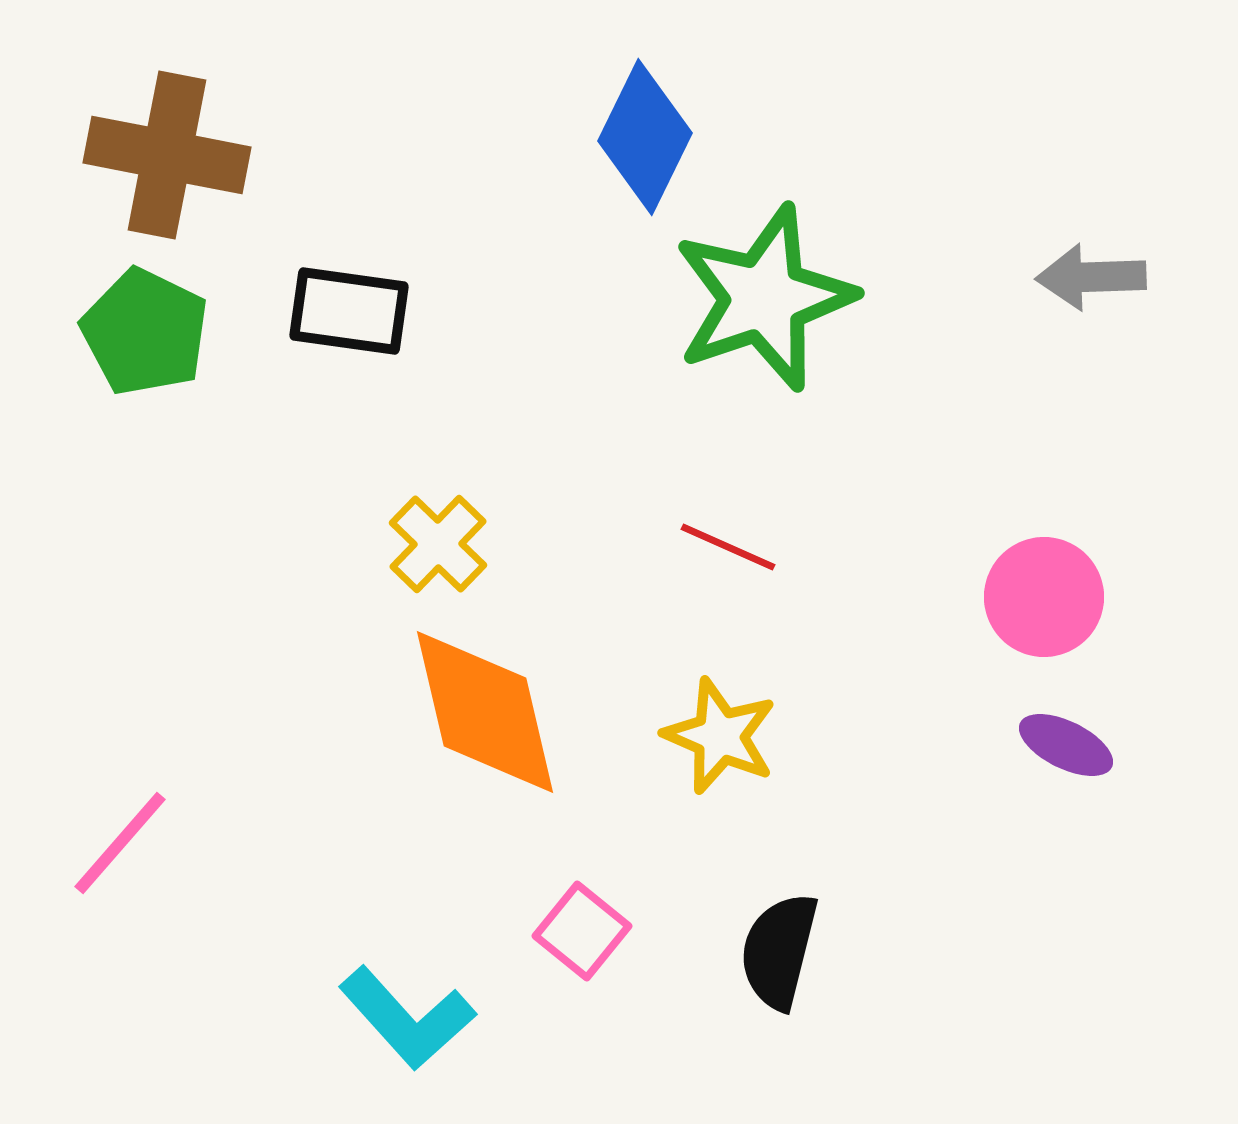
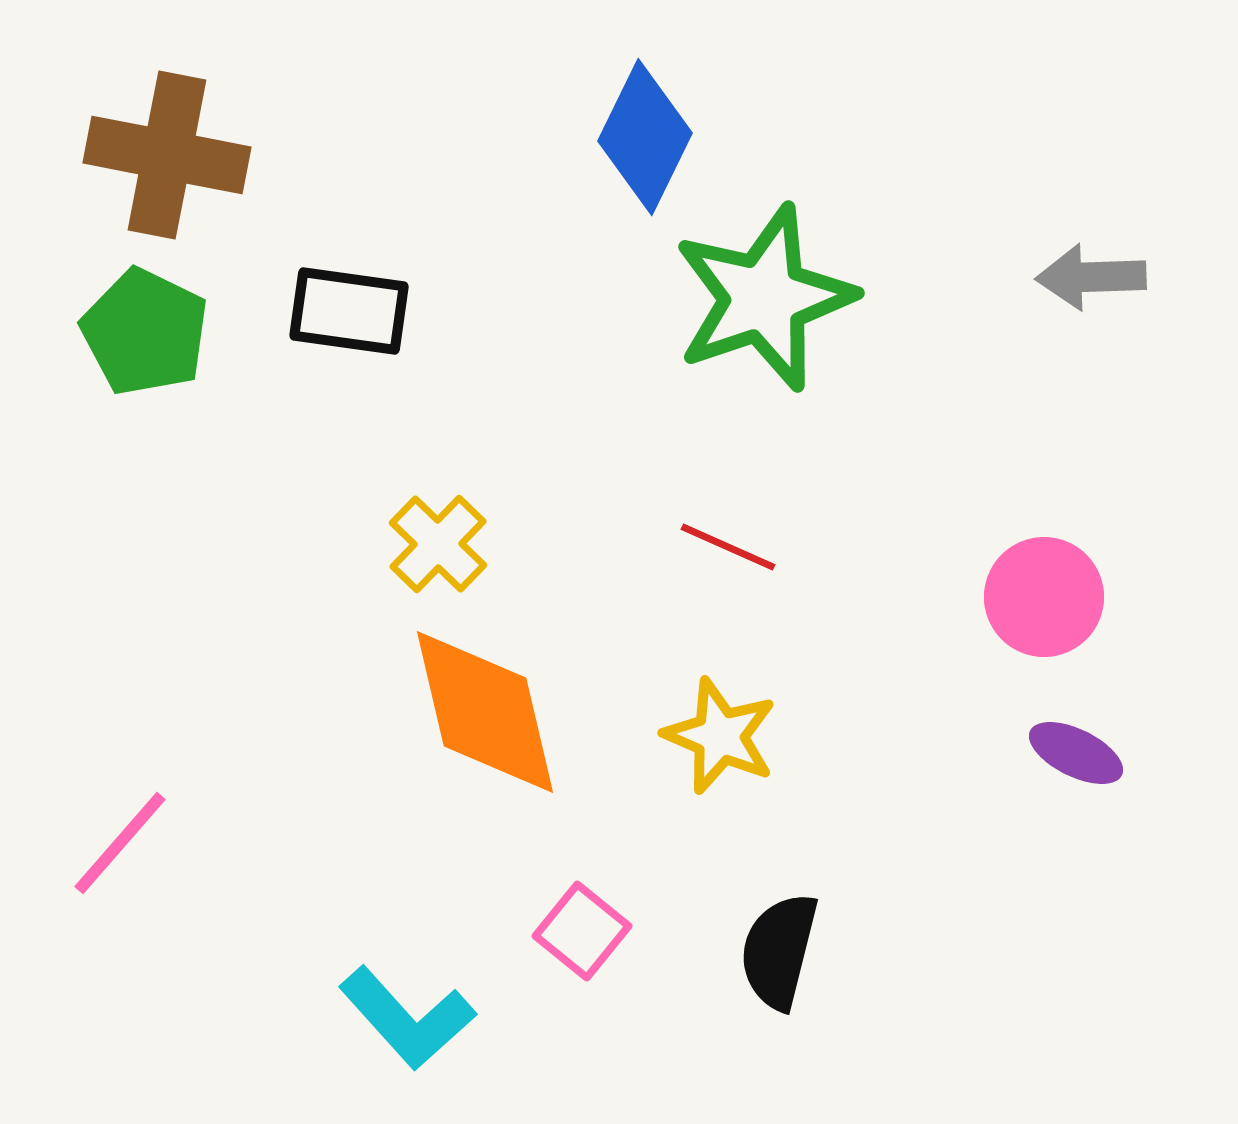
purple ellipse: moved 10 px right, 8 px down
